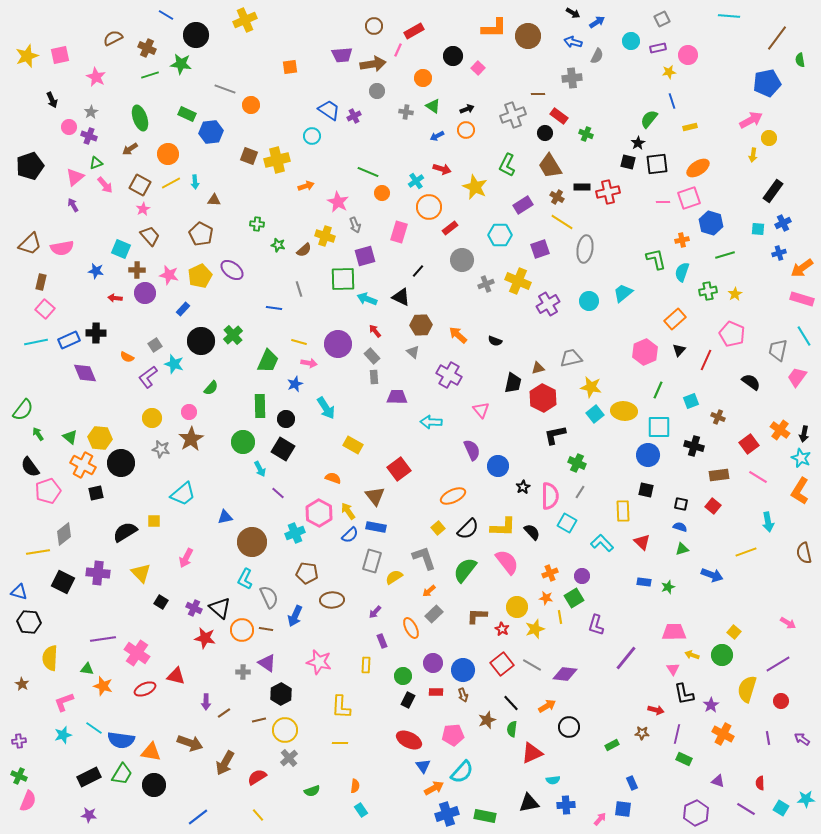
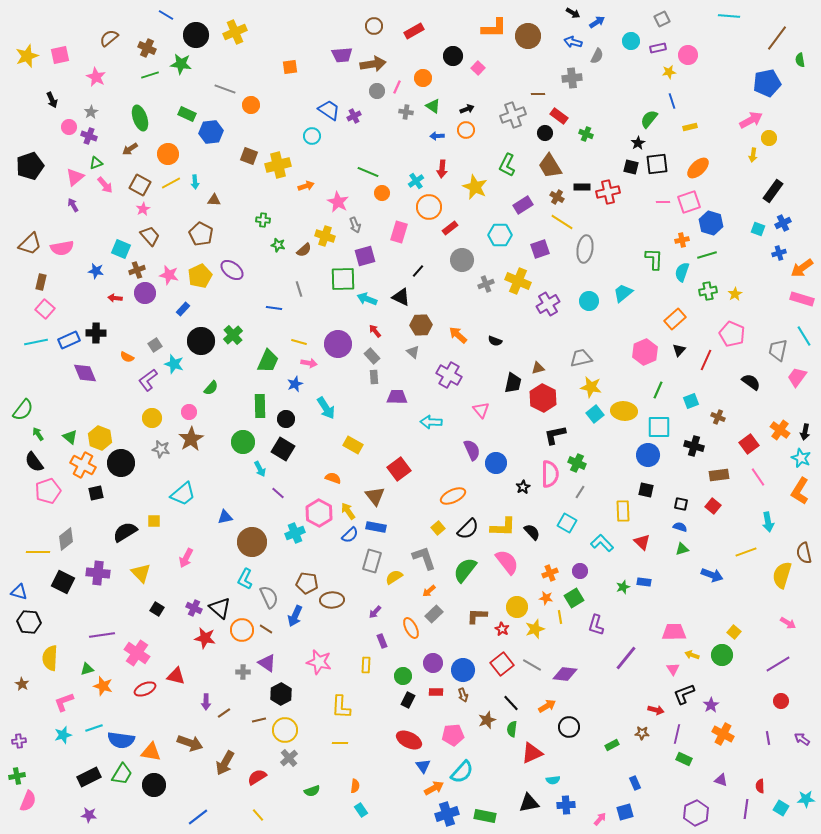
yellow cross at (245, 20): moved 10 px left, 12 px down
brown semicircle at (113, 38): moved 4 px left; rotated 12 degrees counterclockwise
pink line at (398, 50): moved 1 px left, 37 px down
blue arrow at (437, 136): rotated 24 degrees clockwise
yellow cross at (277, 160): moved 1 px right, 5 px down
black square at (628, 162): moved 3 px right, 5 px down
orange ellipse at (698, 168): rotated 10 degrees counterclockwise
red arrow at (442, 169): rotated 78 degrees clockwise
pink square at (689, 198): moved 4 px down
green cross at (257, 224): moved 6 px right, 4 px up
cyan square at (758, 229): rotated 16 degrees clockwise
green line at (725, 255): moved 18 px left
green L-shape at (656, 259): moved 2 px left; rotated 15 degrees clockwise
brown cross at (137, 270): rotated 21 degrees counterclockwise
gray trapezoid at (571, 358): moved 10 px right
purple L-shape at (148, 377): moved 3 px down
black arrow at (804, 434): moved 1 px right, 2 px up
yellow hexagon at (100, 438): rotated 15 degrees clockwise
blue circle at (498, 466): moved 2 px left, 3 px up
black semicircle at (30, 467): moved 4 px right, 5 px up
pink line at (758, 477): rotated 24 degrees clockwise
pink semicircle at (550, 496): moved 22 px up
gray diamond at (64, 534): moved 2 px right, 5 px down
yellow line at (38, 552): rotated 10 degrees clockwise
brown pentagon at (307, 573): moved 10 px down
purple circle at (582, 576): moved 2 px left, 5 px up
green star at (668, 587): moved 45 px left
black square at (161, 602): moved 4 px left, 7 px down
brown line at (266, 629): rotated 24 degrees clockwise
purple line at (103, 639): moved 1 px left, 4 px up
green triangle at (87, 669): rotated 24 degrees counterclockwise
yellow semicircle at (747, 689): moved 35 px right, 114 px up
black L-shape at (684, 694): rotated 80 degrees clockwise
cyan line at (94, 728): rotated 54 degrees counterclockwise
green cross at (19, 776): moved 2 px left; rotated 35 degrees counterclockwise
purple triangle at (718, 781): moved 3 px right, 1 px up
blue rectangle at (632, 783): moved 3 px right
red semicircle at (760, 783): moved 3 px down
blue square at (623, 809): moved 2 px right, 3 px down; rotated 24 degrees counterclockwise
purple line at (746, 809): rotated 66 degrees clockwise
